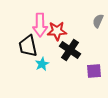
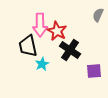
gray semicircle: moved 6 px up
red star: rotated 30 degrees clockwise
